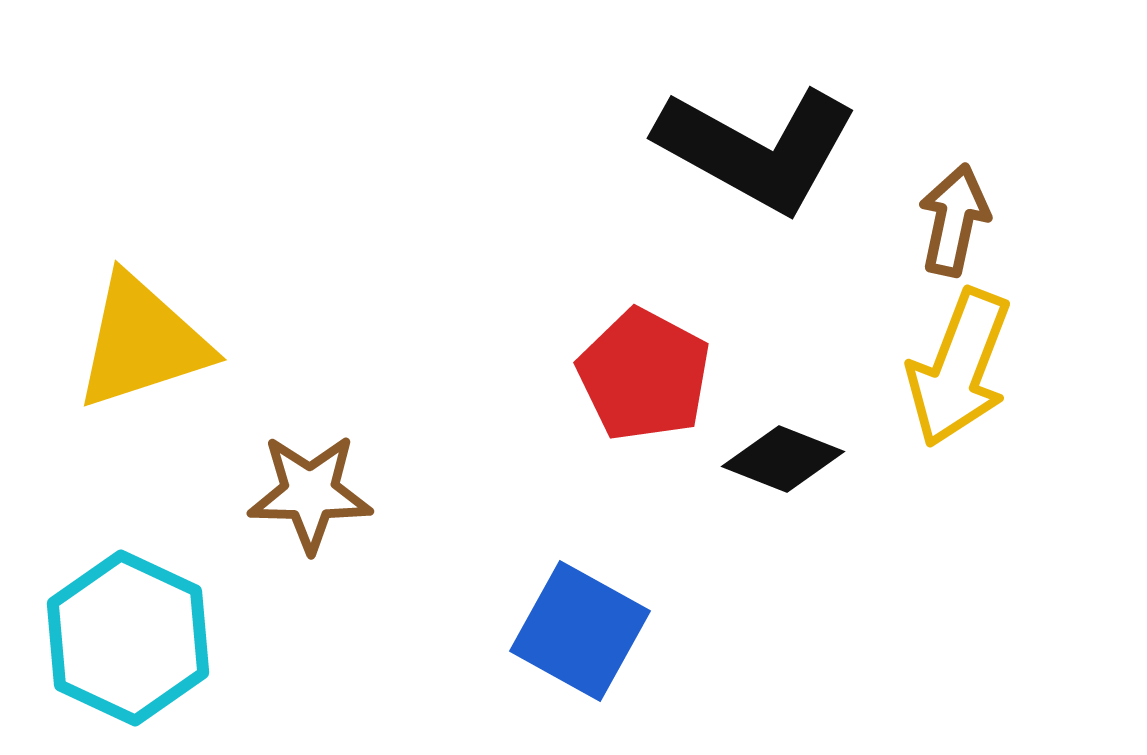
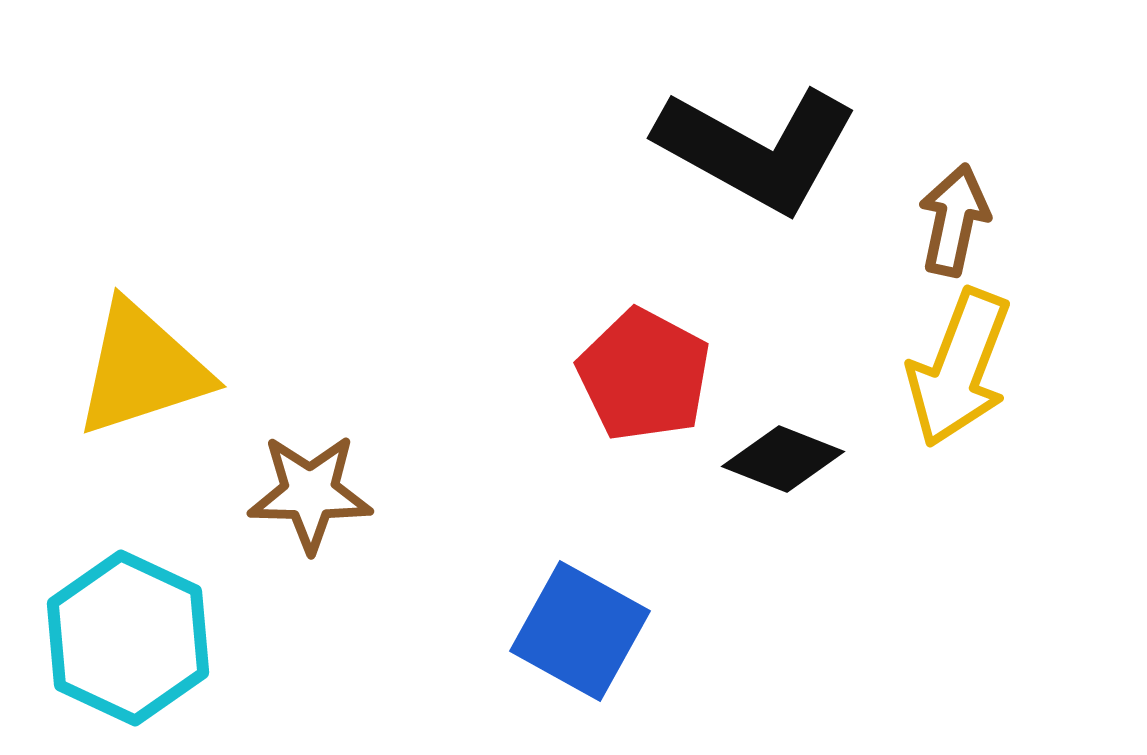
yellow triangle: moved 27 px down
